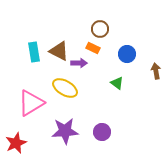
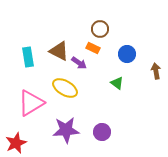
cyan rectangle: moved 6 px left, 5 px down
purple arrow: rotated 35 degrees clockwise
purple star: moved 1 px right, 1 px up
